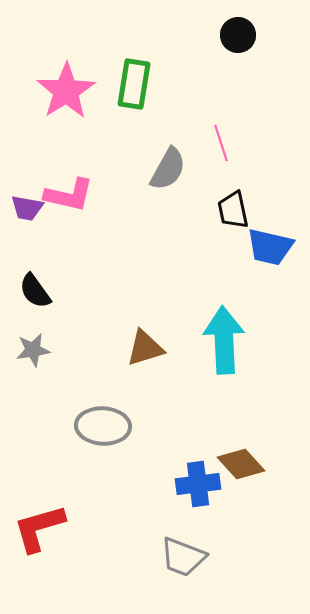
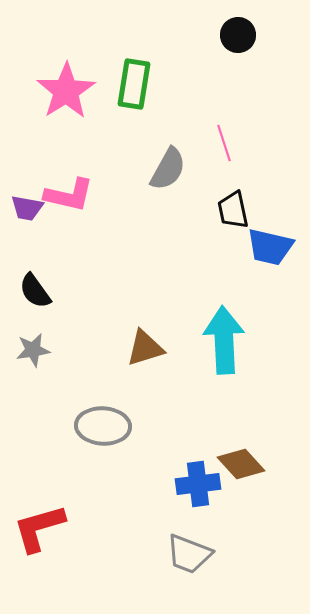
pink line: moved 3 px right
gray trapezoid: moved 6 px right, 3 px up
